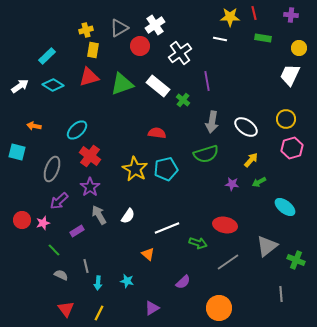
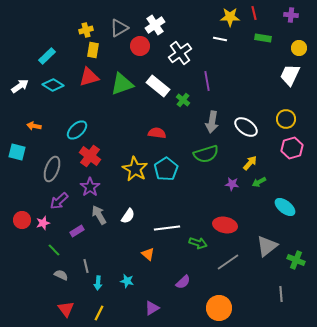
yellow arrow at (251, 160): moved 1 px left, 3 px down
cyan pentagon at (166, 169): rotated 20 degrees counterclockwise
white line at (167, 228): rotated 15 degrees clockwise
